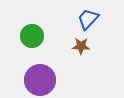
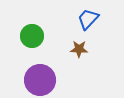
brown star: moved 2 px left, 3 px down
